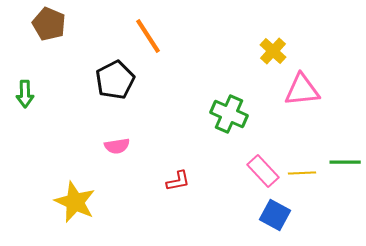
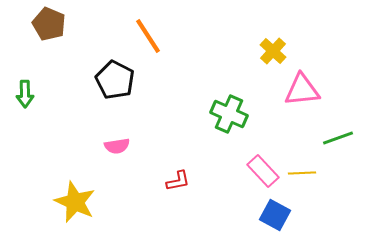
black pentagon: rotated 18 degrees counterclockwise
green line: moved 7 px left, 24 px up; rotated 20 degrees counterclockwise
